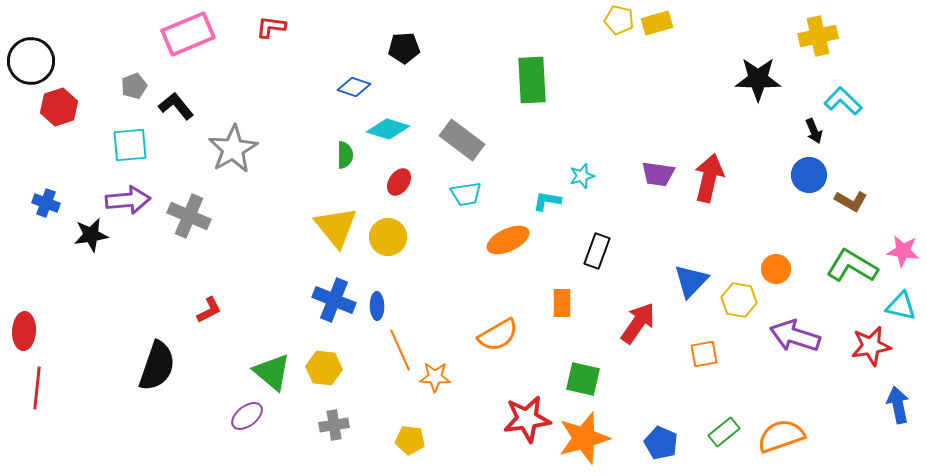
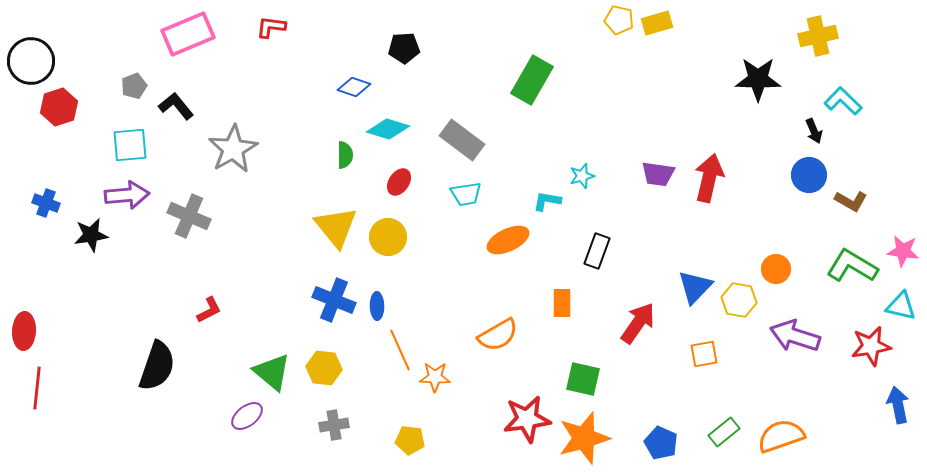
green rectangle at (532, 80): rotated 33 degrees clockwise
purple arrow at (128, 200): moved 1 px left, 5 px up
blue triangle at (691, 281): moved 4 px right, 6 px down
